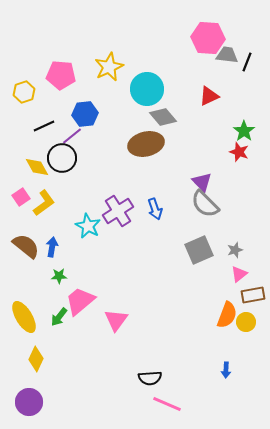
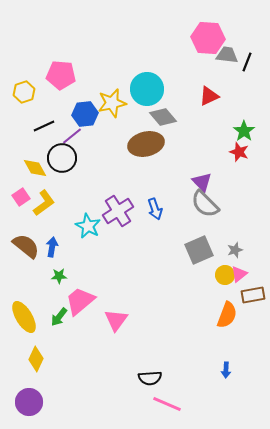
yellow star at (109, 67): moved 3 px right, 36 px down; rotated 12 degrees clockwise
yellow diamond at (37, 167): moved 2 px left, 1 px down
yellow circle at (246, 322): moved 21 px left, 47 px up
